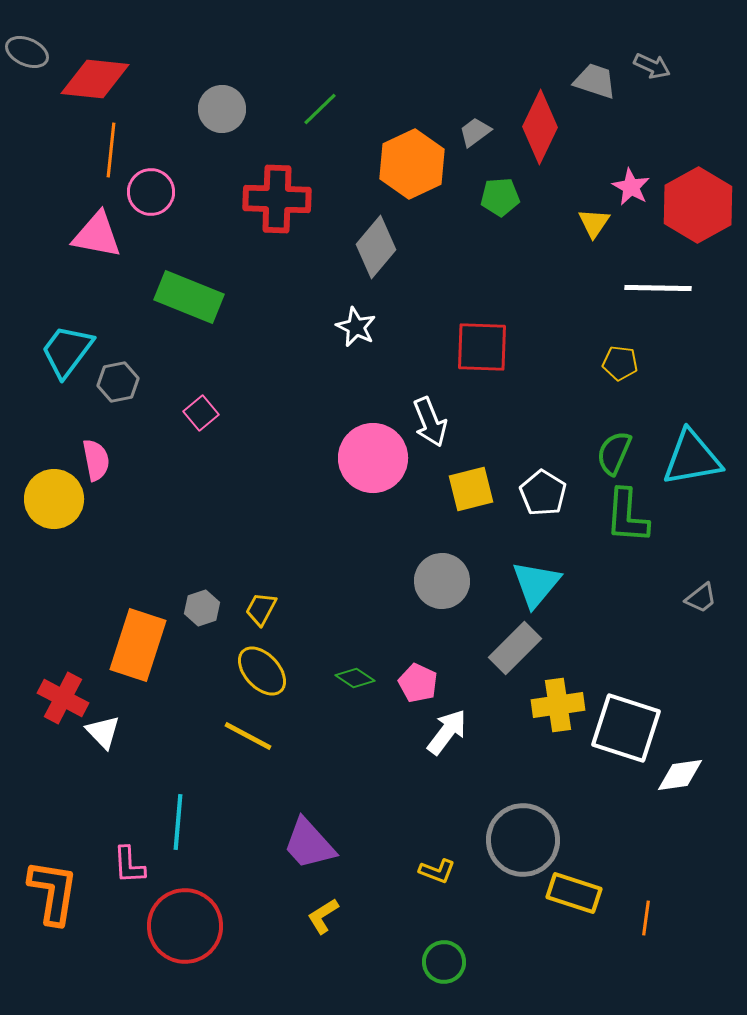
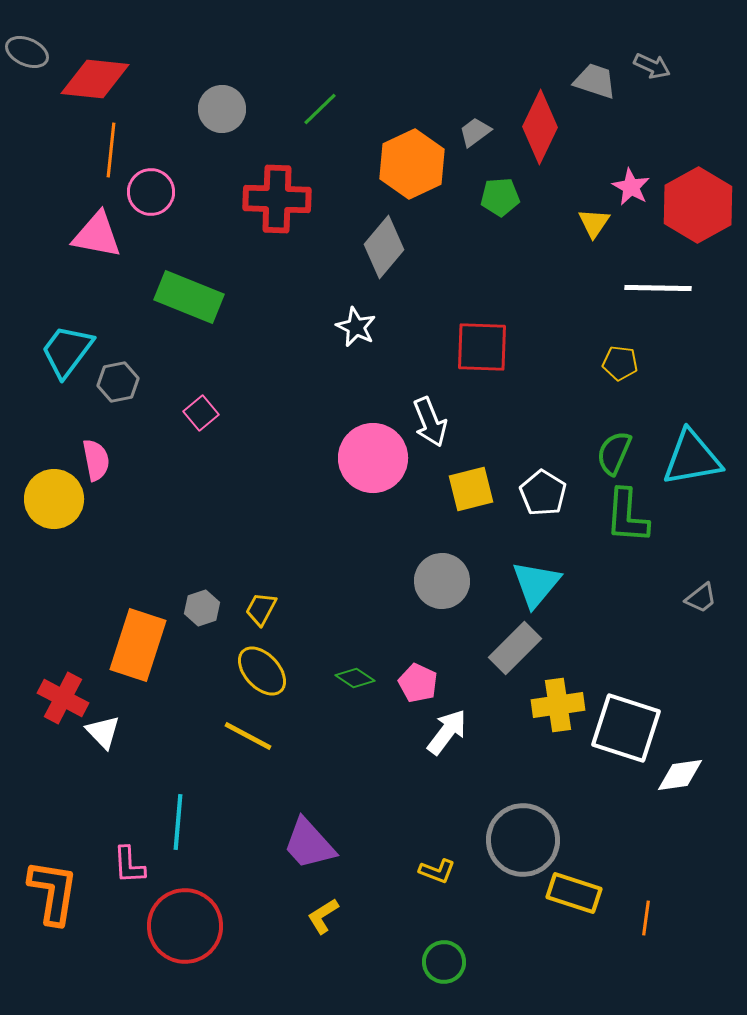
gray diamond at (376, 247): moved 8 px right
